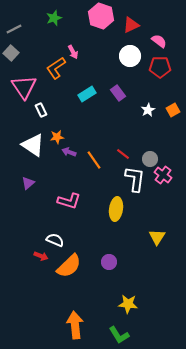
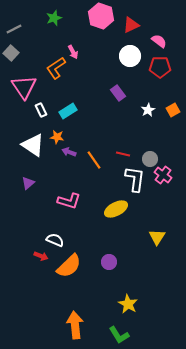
cyan rectangle: moved 19 px left, 17 px down
orange star: rotated 16 degrees clockwise
red line: rotated 24 degrees counterclockwise
yellow ellipse: rotated 55 degrees clockwise
yellow star: rotated 24 degrees clockwise
